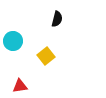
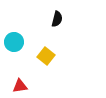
cyan circle: moved 1 px right, 1 px down
yellow square: rotated 12 degrees counterclockwise
